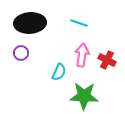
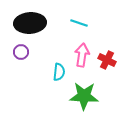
purple circle: moved 1 px up
cyan semicircle: rotated 18 degrees counterclockwise
